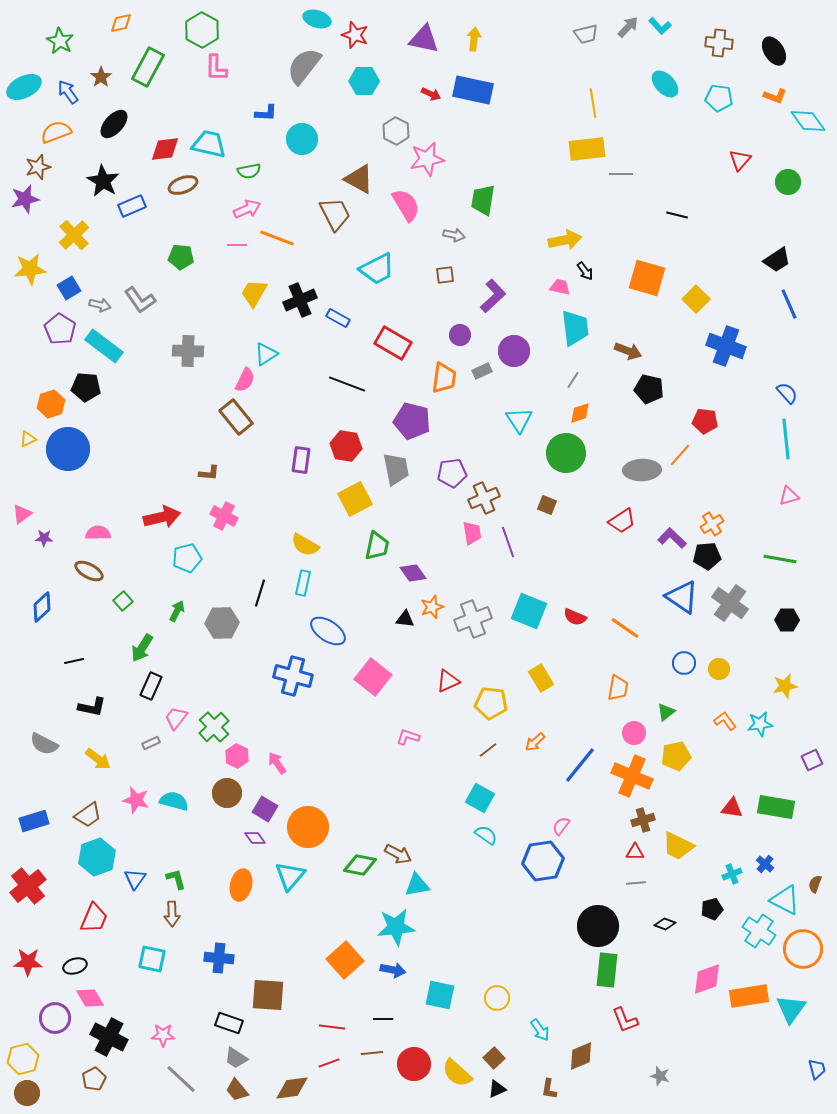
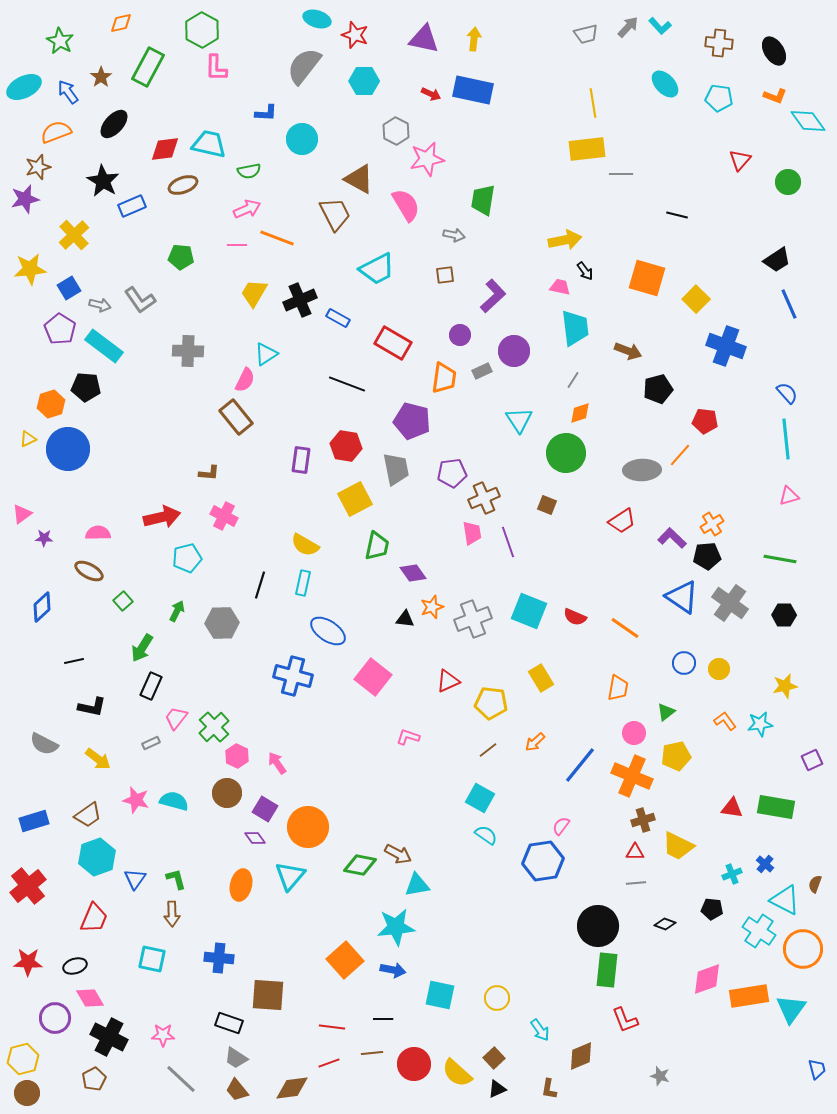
black pentagon at (649, 389): moved 9 px right; rotated 28 degrees counterclockwise
black line at (260, 593): moved 8 px up
black hexagon at (787, 620): moved 3 px left, 5 px up
black pentagon at (712, 909): rotated 20 degrees clockwise
